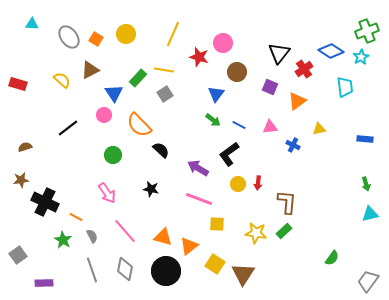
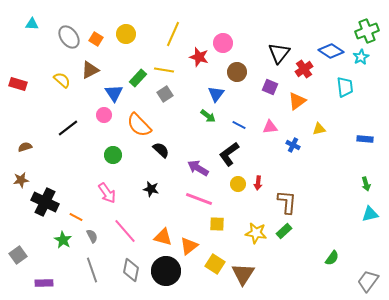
green arrow at (213, 120): moved 5 px left, 4 px up
gray diamond at (125, 269): moved 6 px right, 1 px down
